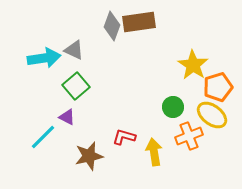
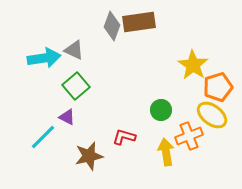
green circle: moved 12 px left, 3 px down
yellow arrow: moved 12 px right
